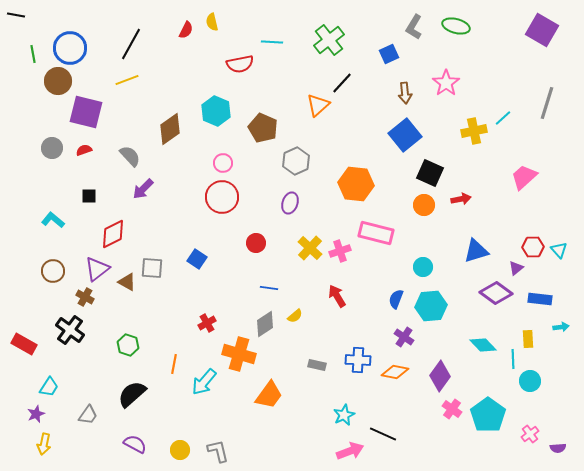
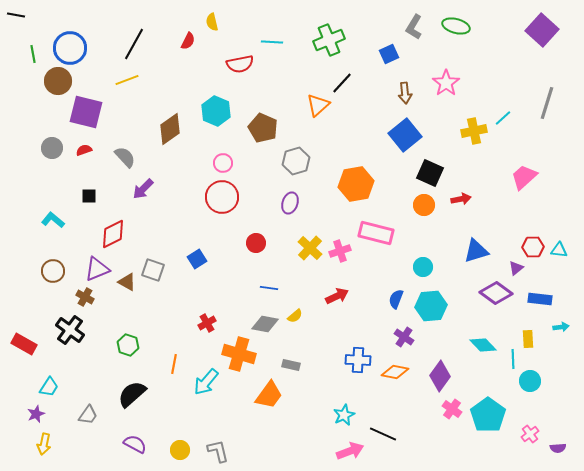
red semicircle at (186, 30): moved 2 px right, 11 px down
purple square at (542, 30): rotated 12 degrees clockwise
green cross at (329, 40): rotated 16 degrees clockwise
black line at (131, 44): moved 3 px right
gray semicircle at (130, 156): moved 5 px left, 1 px down
gray hexagon at (296, 161): rotated 8 degrees clockwise
orange hexagon at (356, 184): rotated 16 degrees counterclockwise
cyan triangle at (559, 250): rotated 42 degrees counterclockwise
blue square at (197, 259): rotated 24 degrees clockwise
gray square at (152, 268): moved 1 px right, 2 px down; rotated 15 degrees clockwise
purple triangle at (97, 269): rotated 16 degrees clockwise
red arrow at (337, 296): rotated 95 degrees clockwise
gray diamond at (265, 324): rotated 44 degrees clockwise
gray rectangle at (317, 365): moved 26 px left
cyan arrow at (204, 382): moved 2 px right
